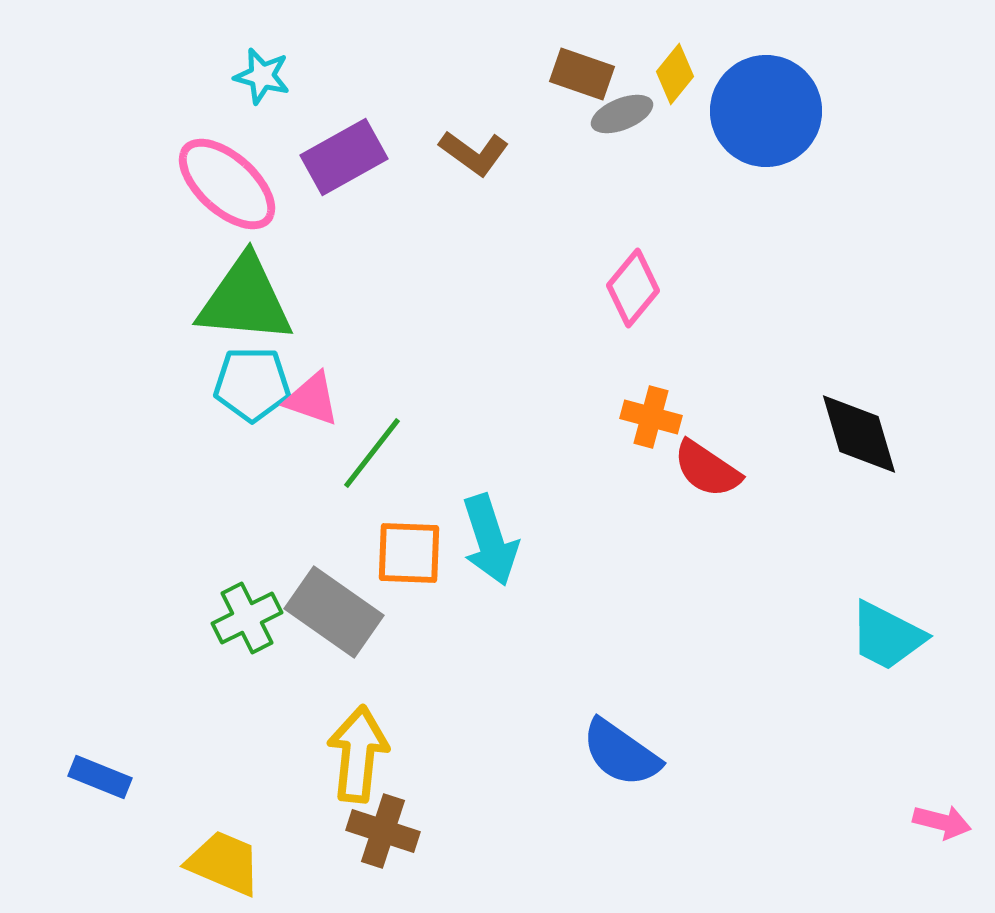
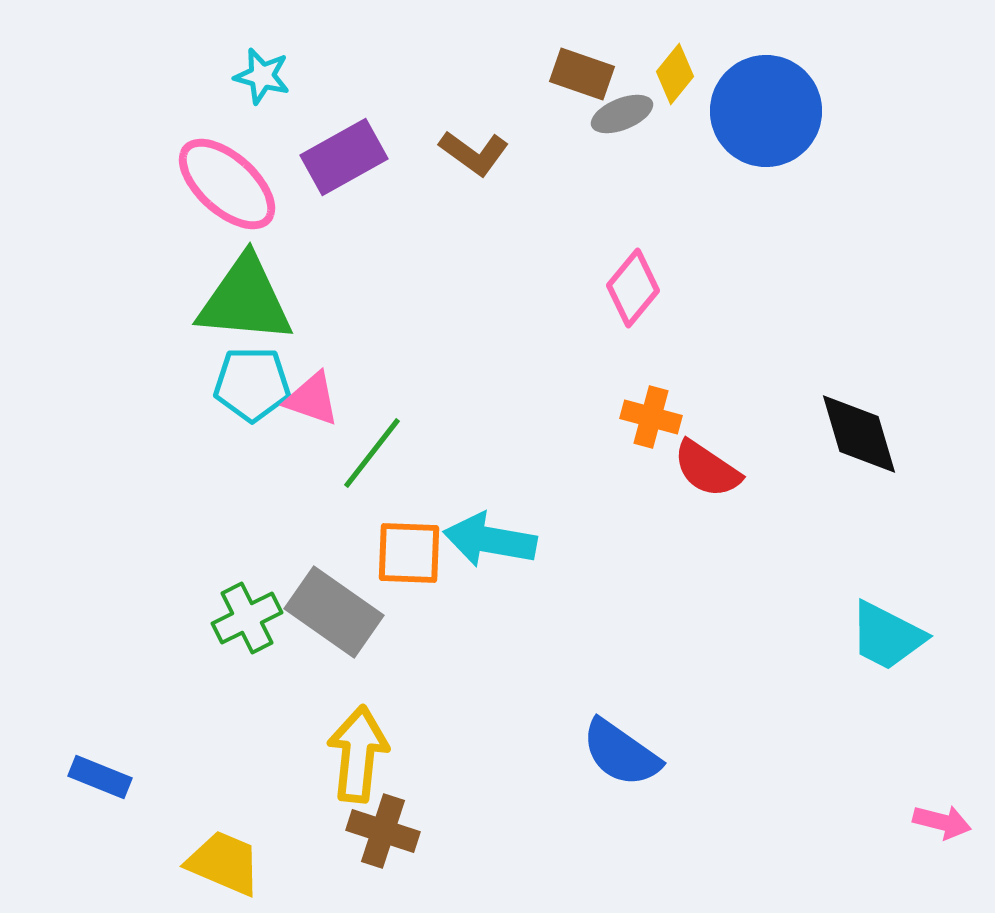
cyan arrow: rotated 118 degrees clockwise
